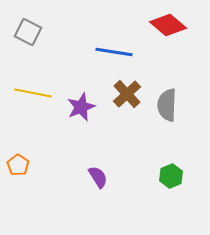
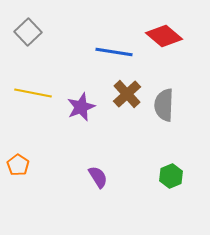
red diamond: moved 4 px left, 11 px down
gray square: rotated 20 degrees clockwise
gray semicircle: moved 3 px left
